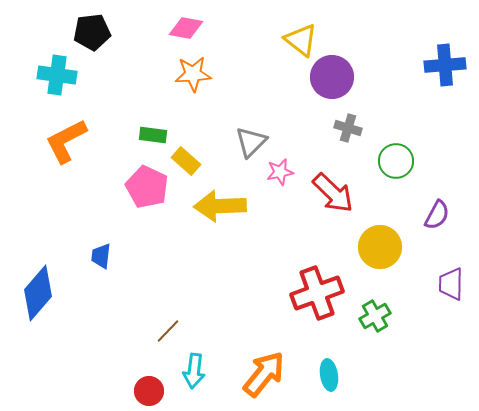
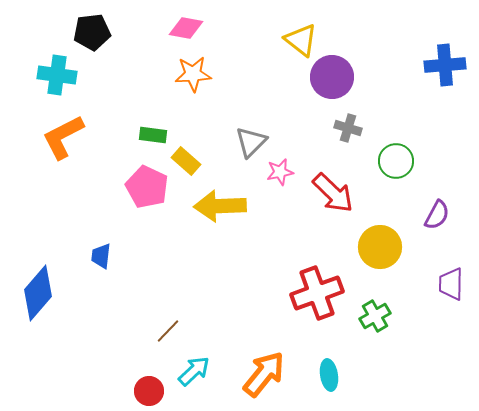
orange L-shape: moved 3 px left, 4 px up
cyan arrow: rotated 140 degrees counterclockwise
